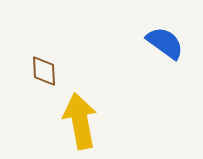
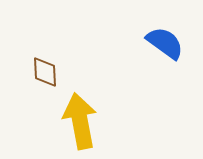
brown diamond: moved 1 px right, 1 px down
